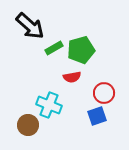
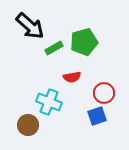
green pentagon: moved 3 px right, 8 px up
cyan cross: moved 3 px up
